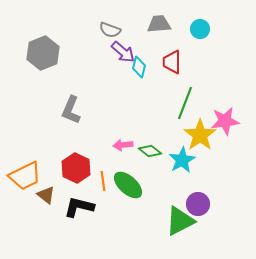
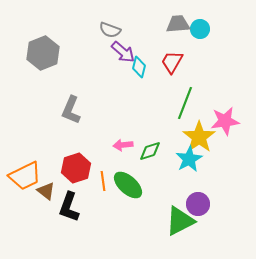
gray trapezoid: moved 19 px right
red trapezoid: rotated 30 degrees clockwise
yellow star: moved 1 px left, 2 px down
green diamond: rotated 55 degrees counterclockwise
cyan star: moved 7 px right, 1 px up
red hexagon: rotated 16 degrees clockwise
brown triangle: moved 4 px up
black L-shape: moved 10 px left; rotated 84 degrees counterclockwise
